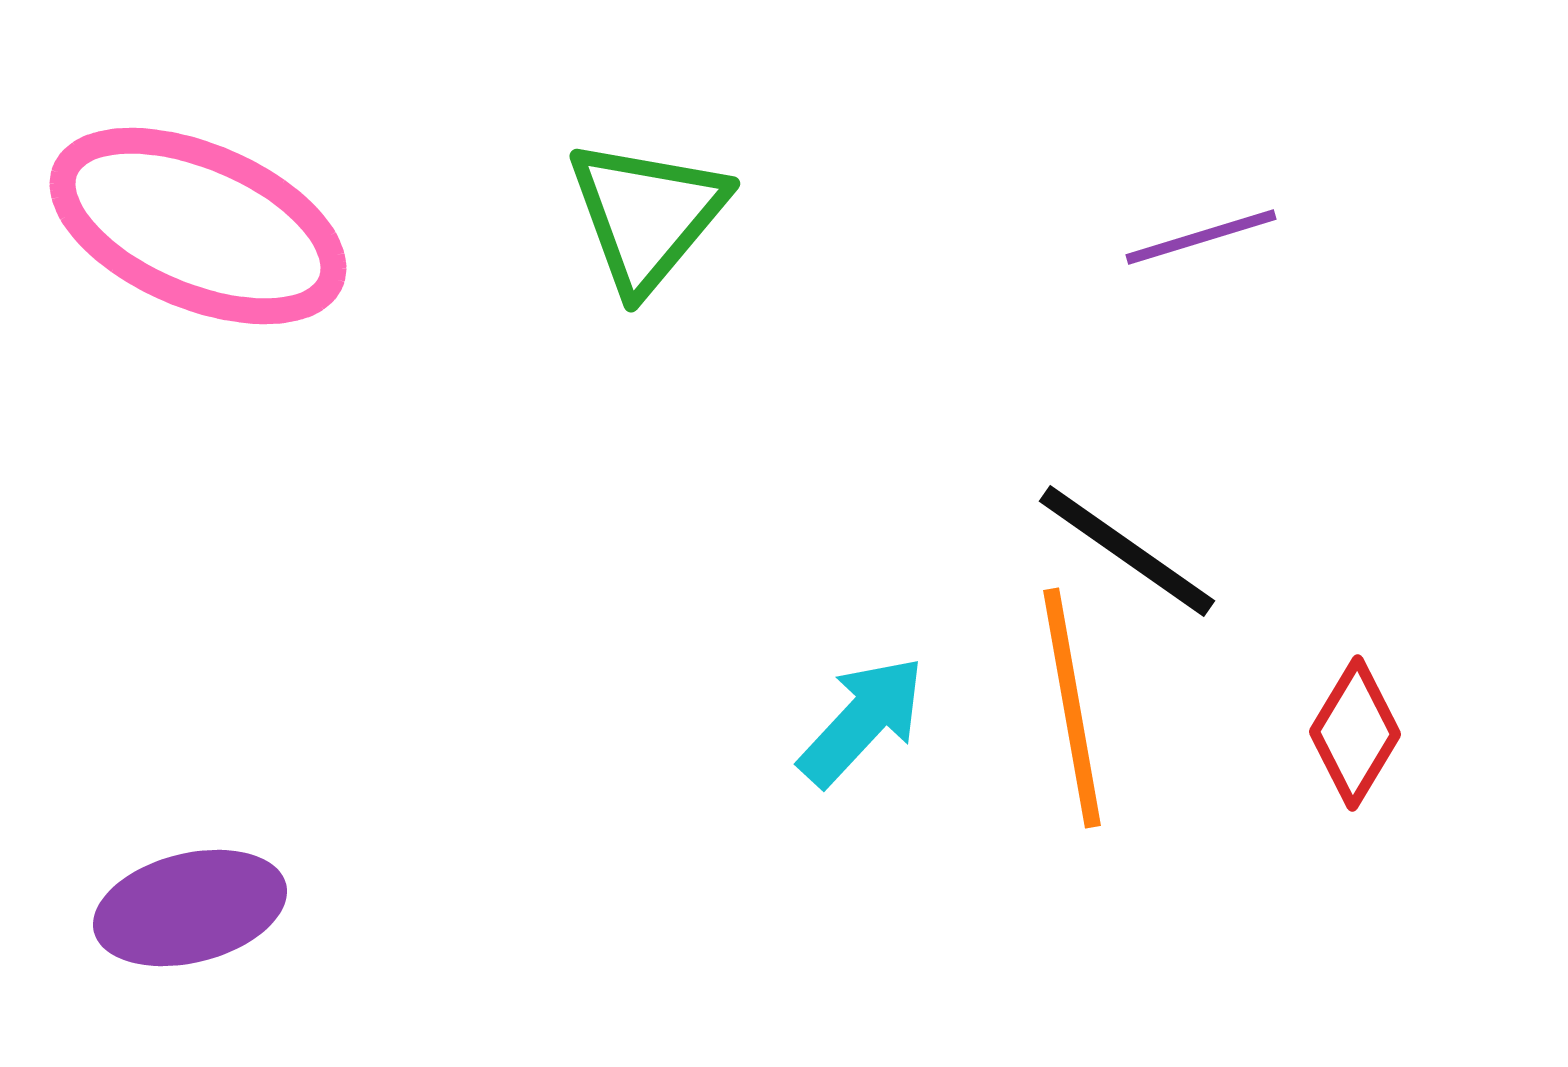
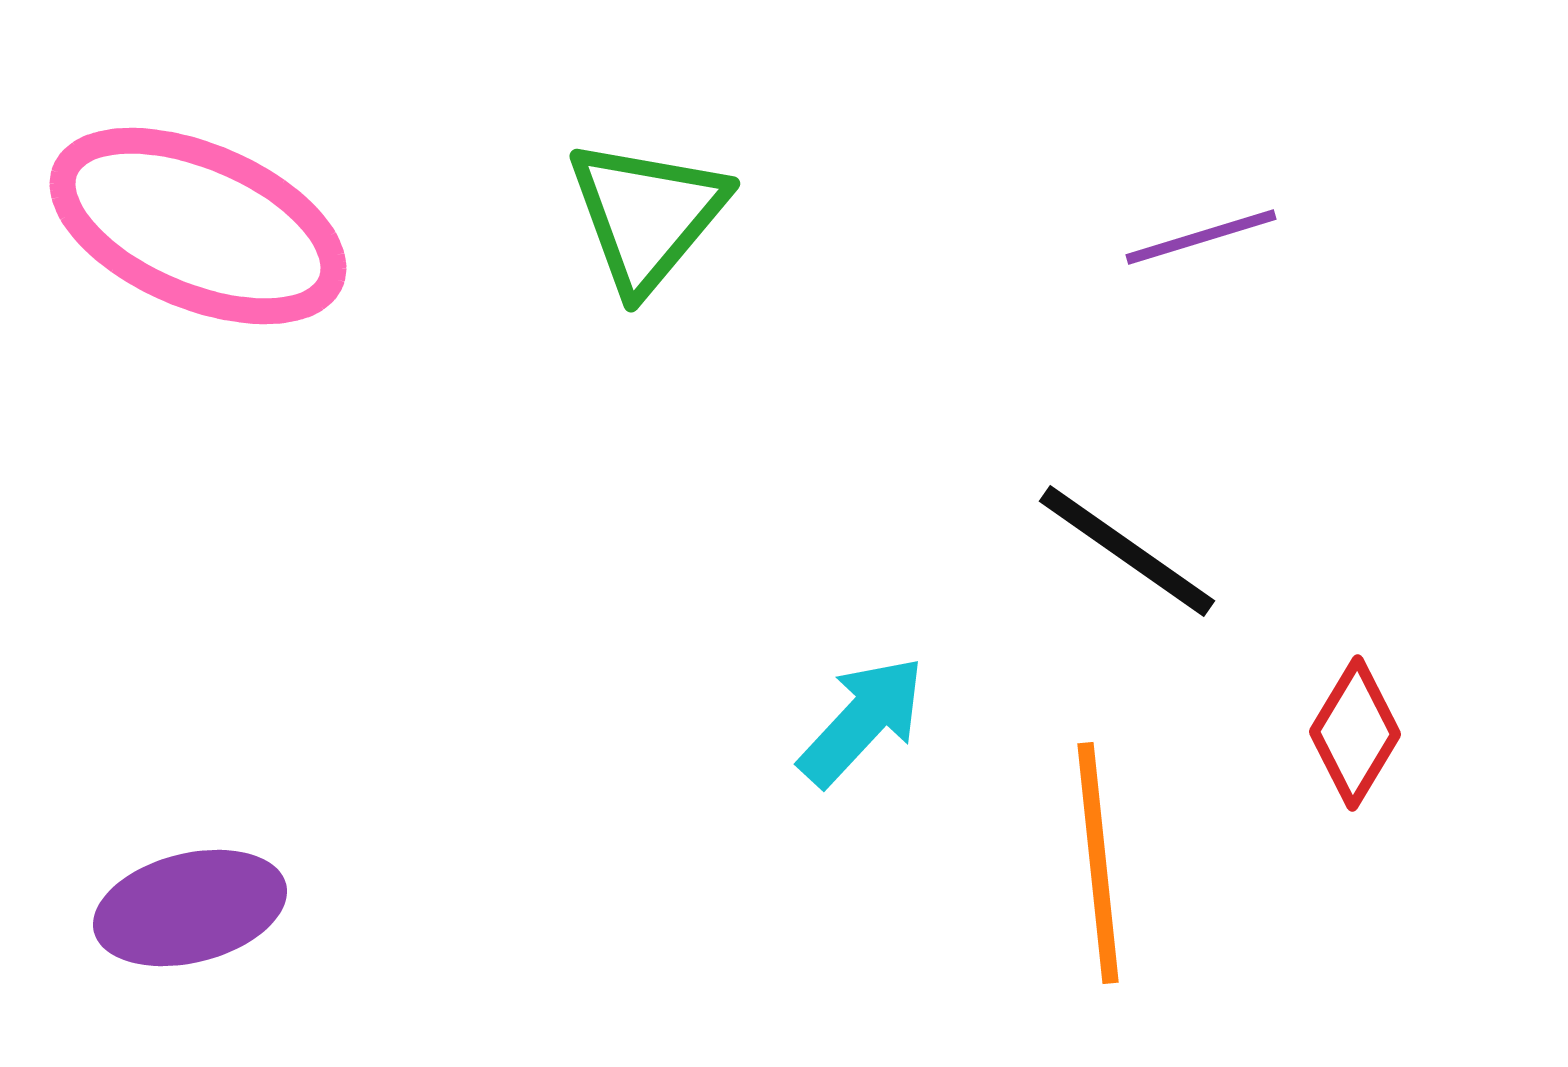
orange line: moved 26 px right, 155 px down; rotated 4 degrees clockwise
